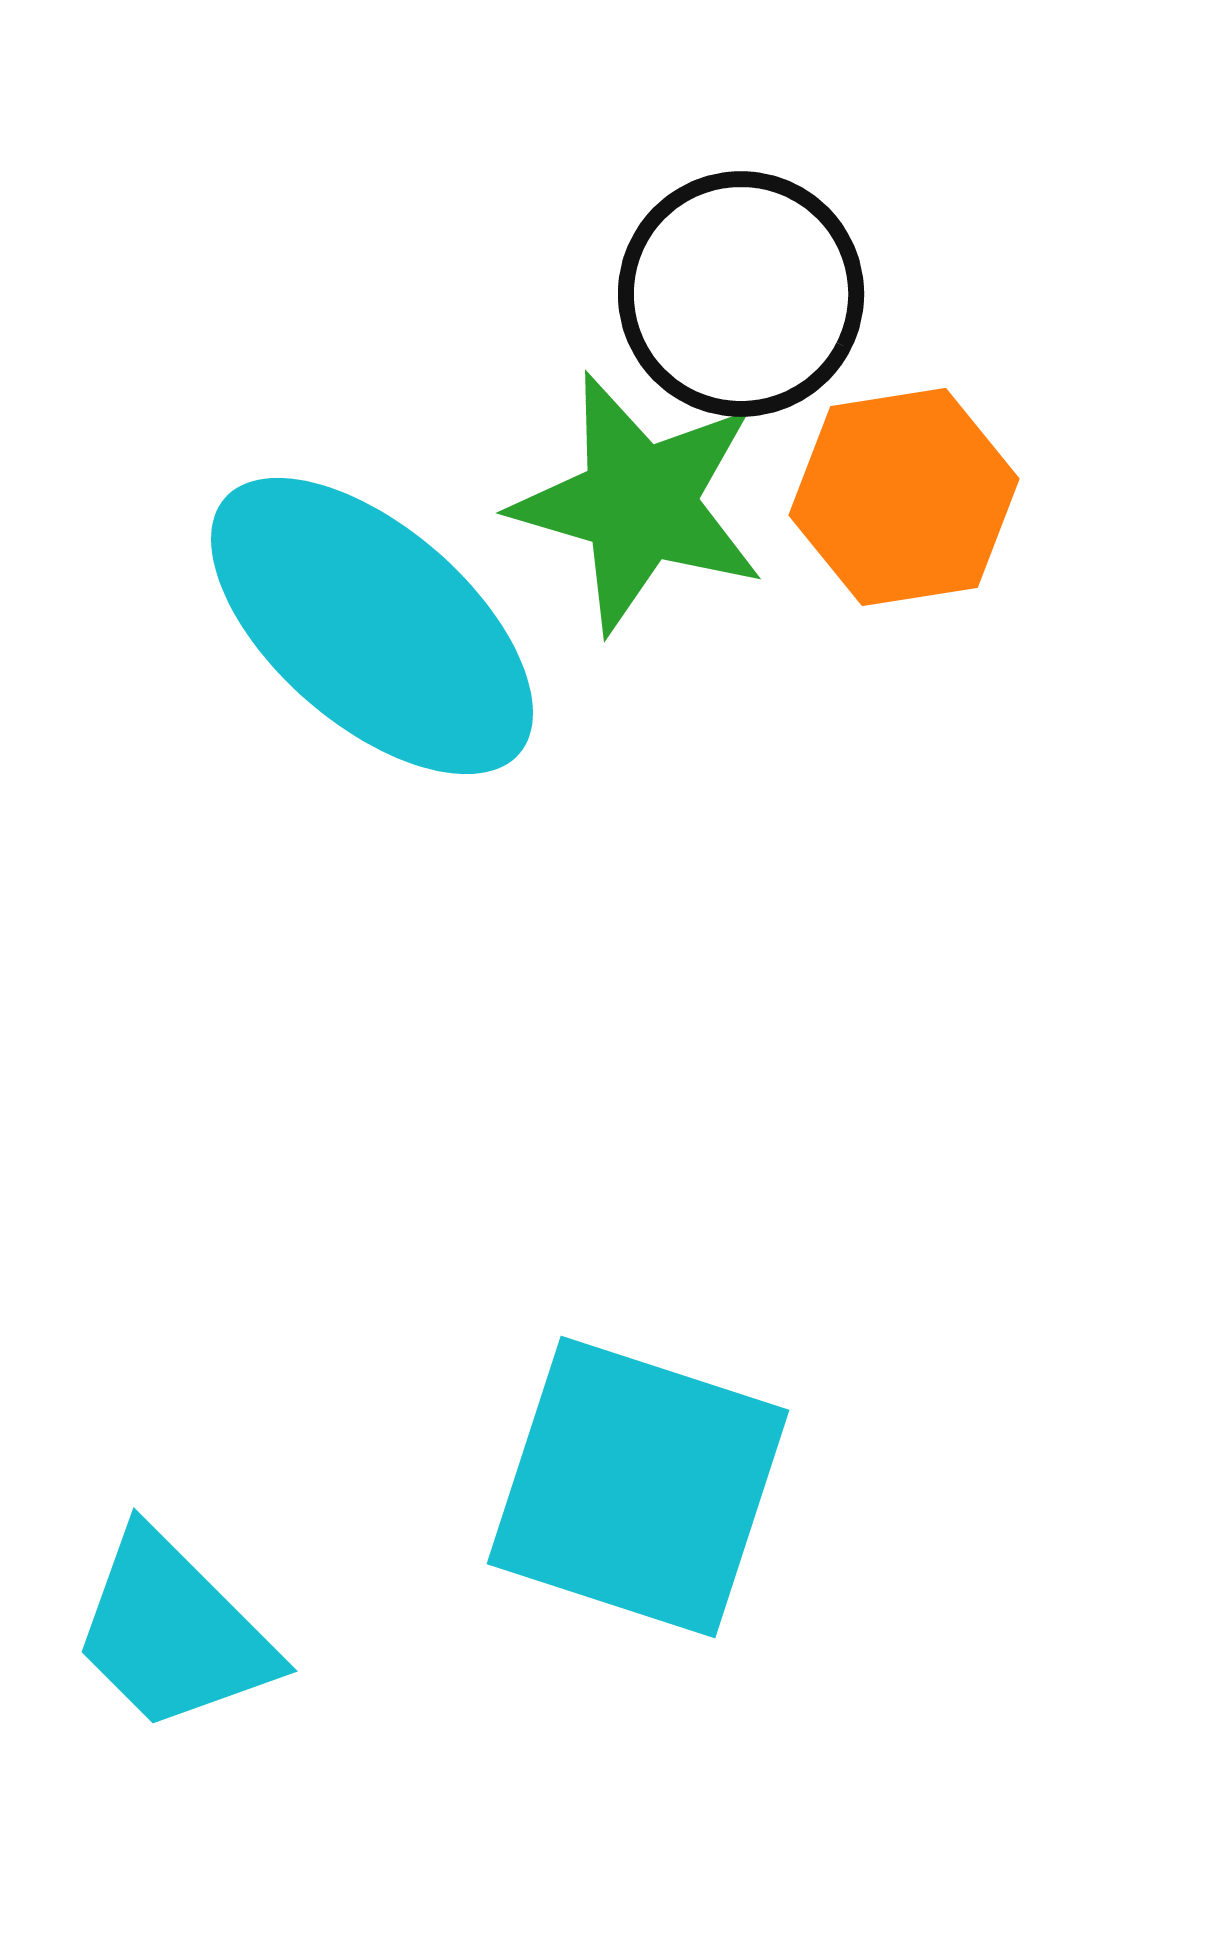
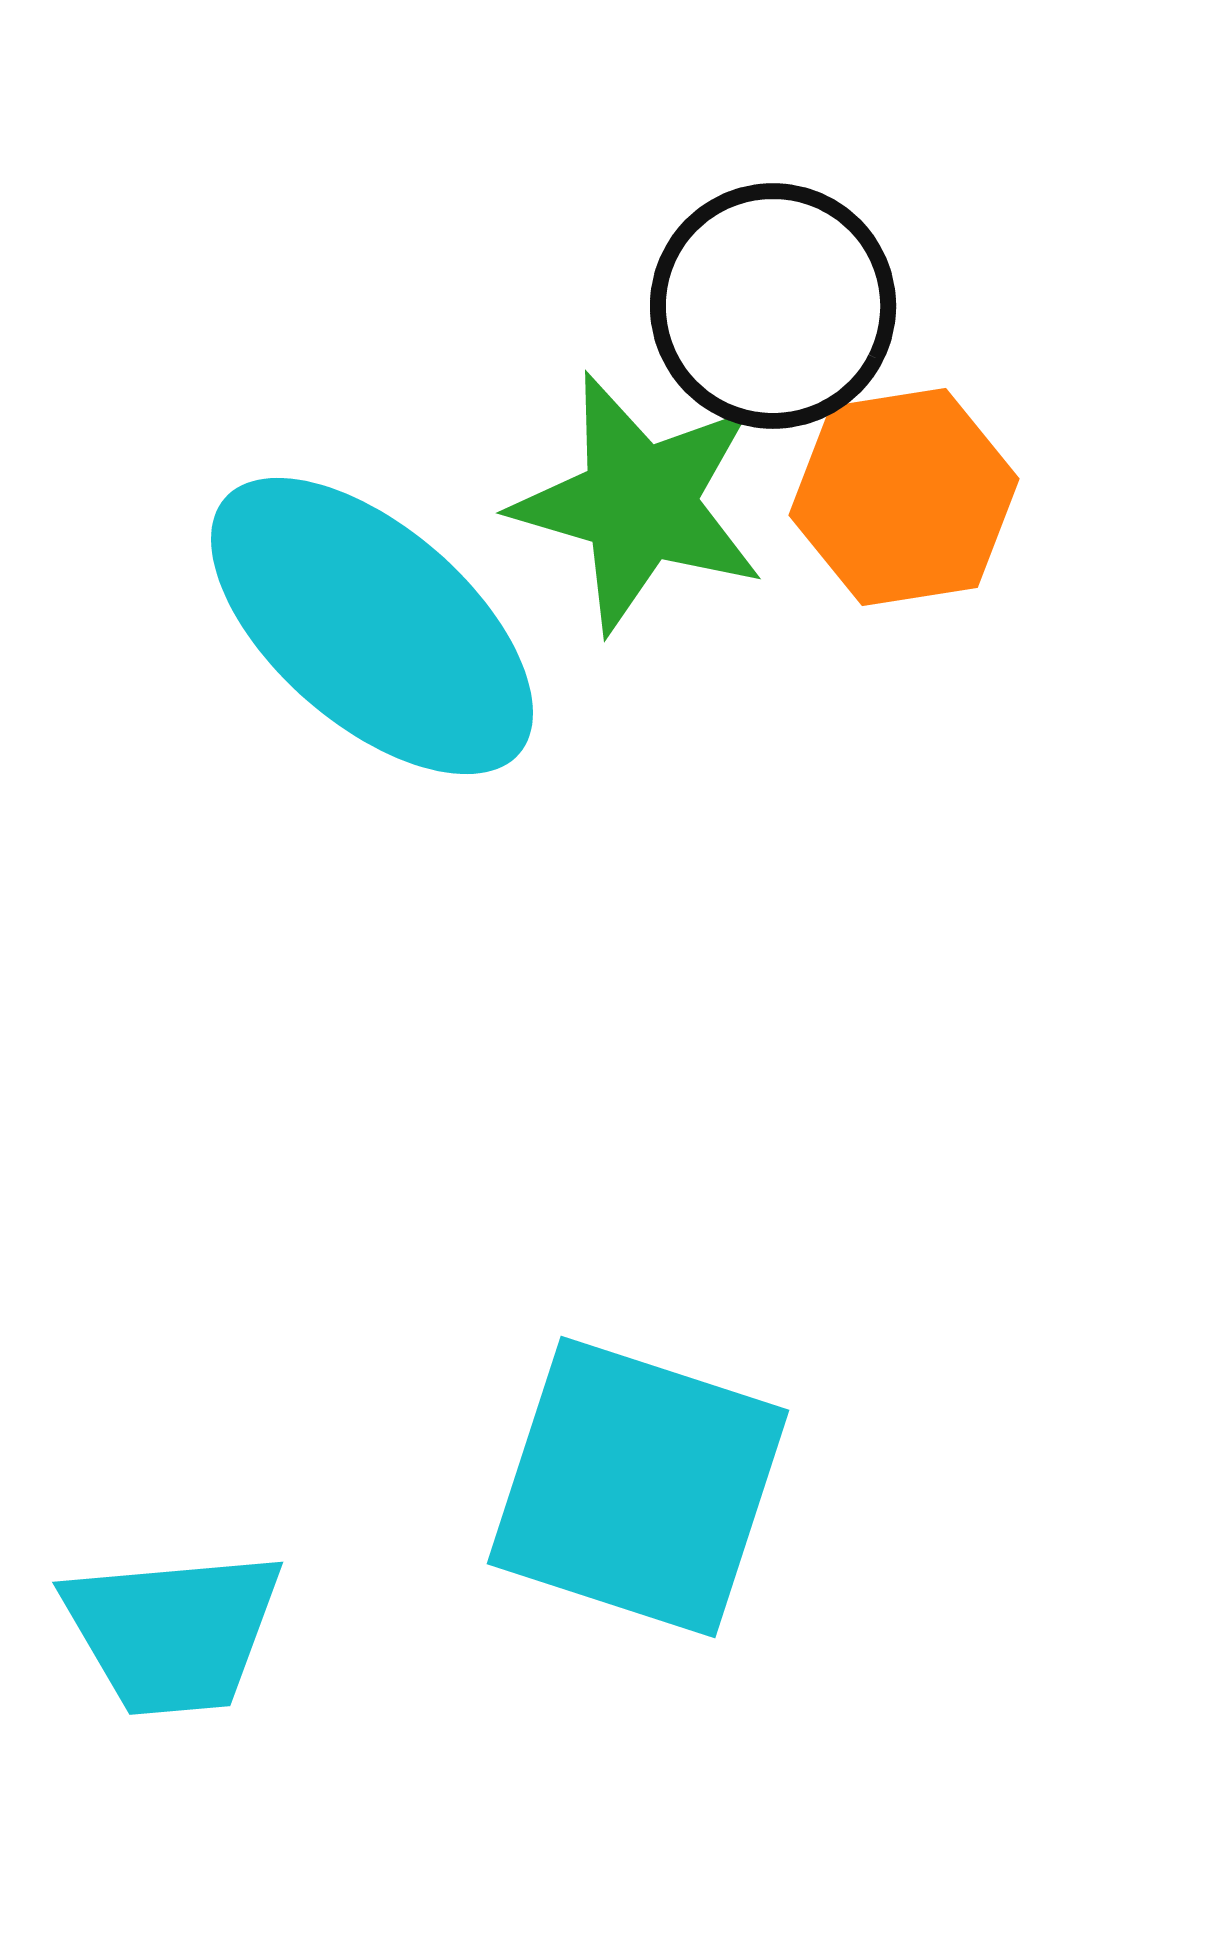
black circle: moved 32 px right, 12 px down
cyan trapezoid: rotated 50 degrees counterclockwise
